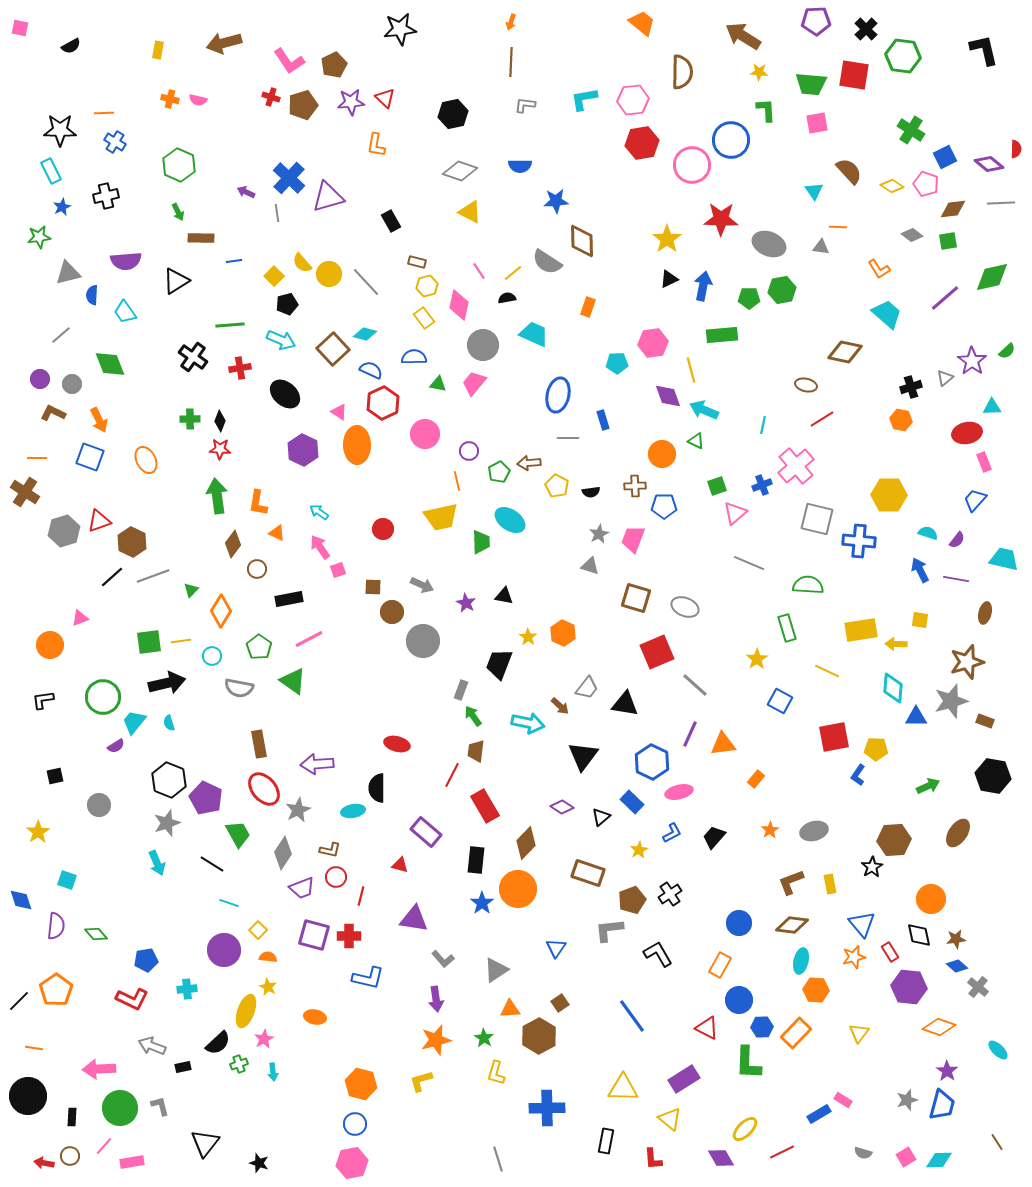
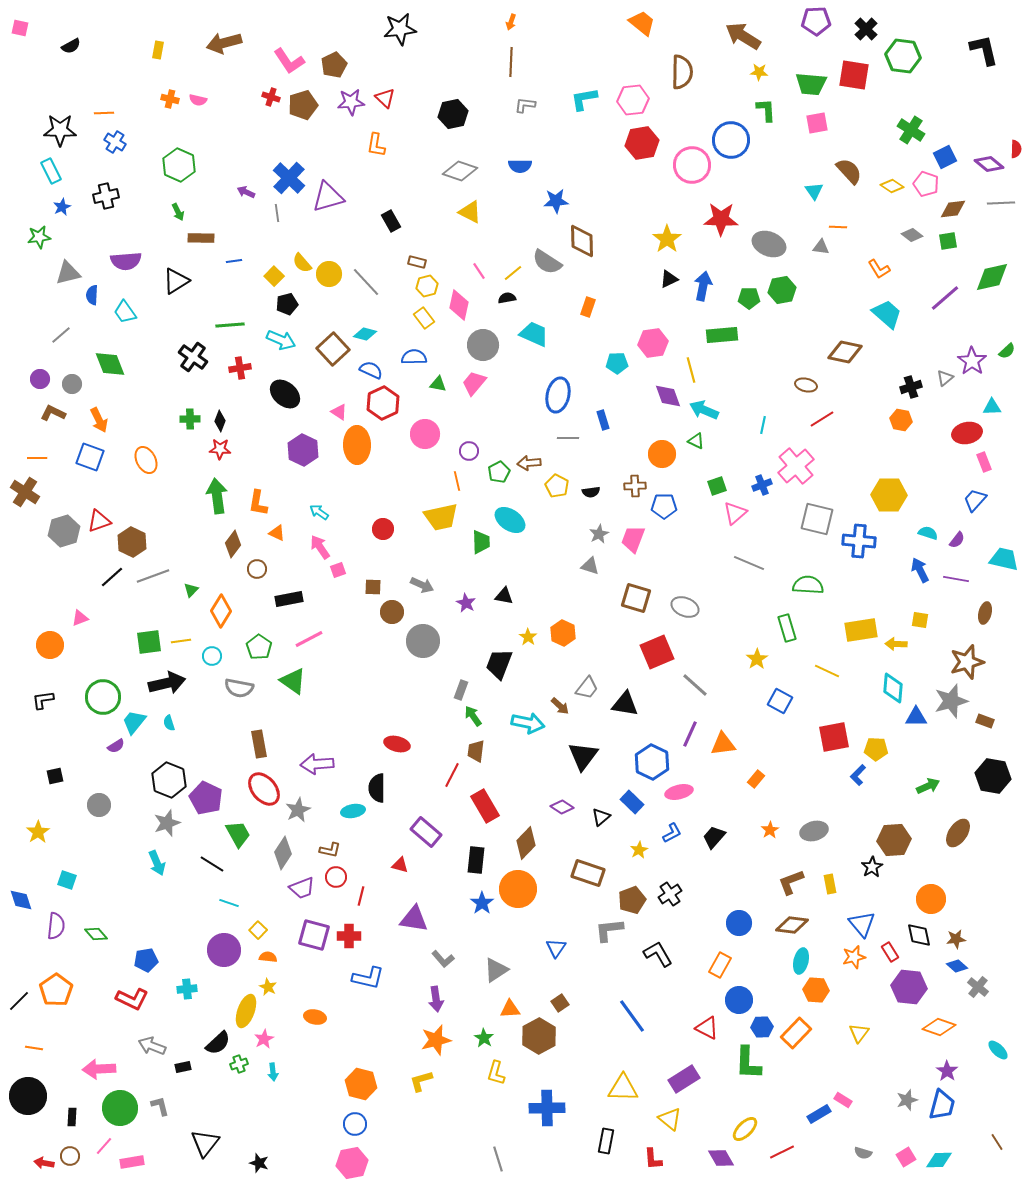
blue L-shape at (858, 775): rotated 10 degrees clockwise
